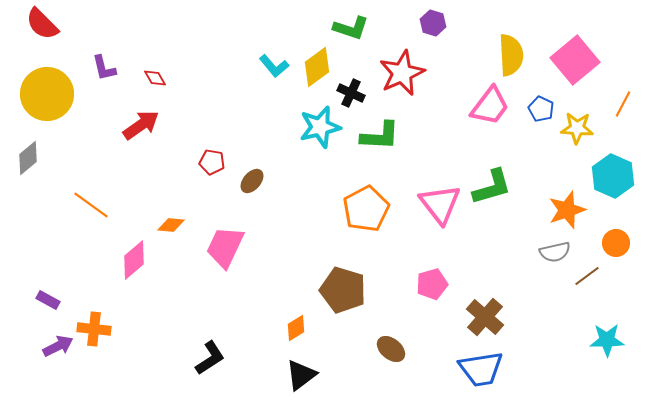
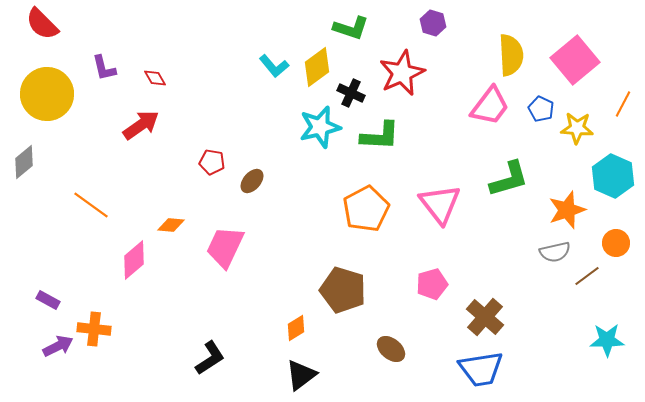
gray diamond at (28, 158): moved 4 px left, 4 px down
green L-shape at (492, 187): moved 17 px right, 8 px up
